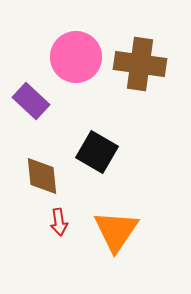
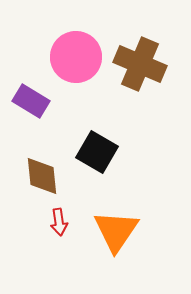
brown cross: rotated 15 degrees clockwise
purple rectangle: rotated 12 degrees counterclockwise
